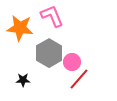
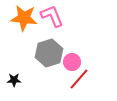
orange star: moved 4 px right, 10 px up
gray hexagon: rotated 12 degrees clockwise
black star: moved 9 px left
